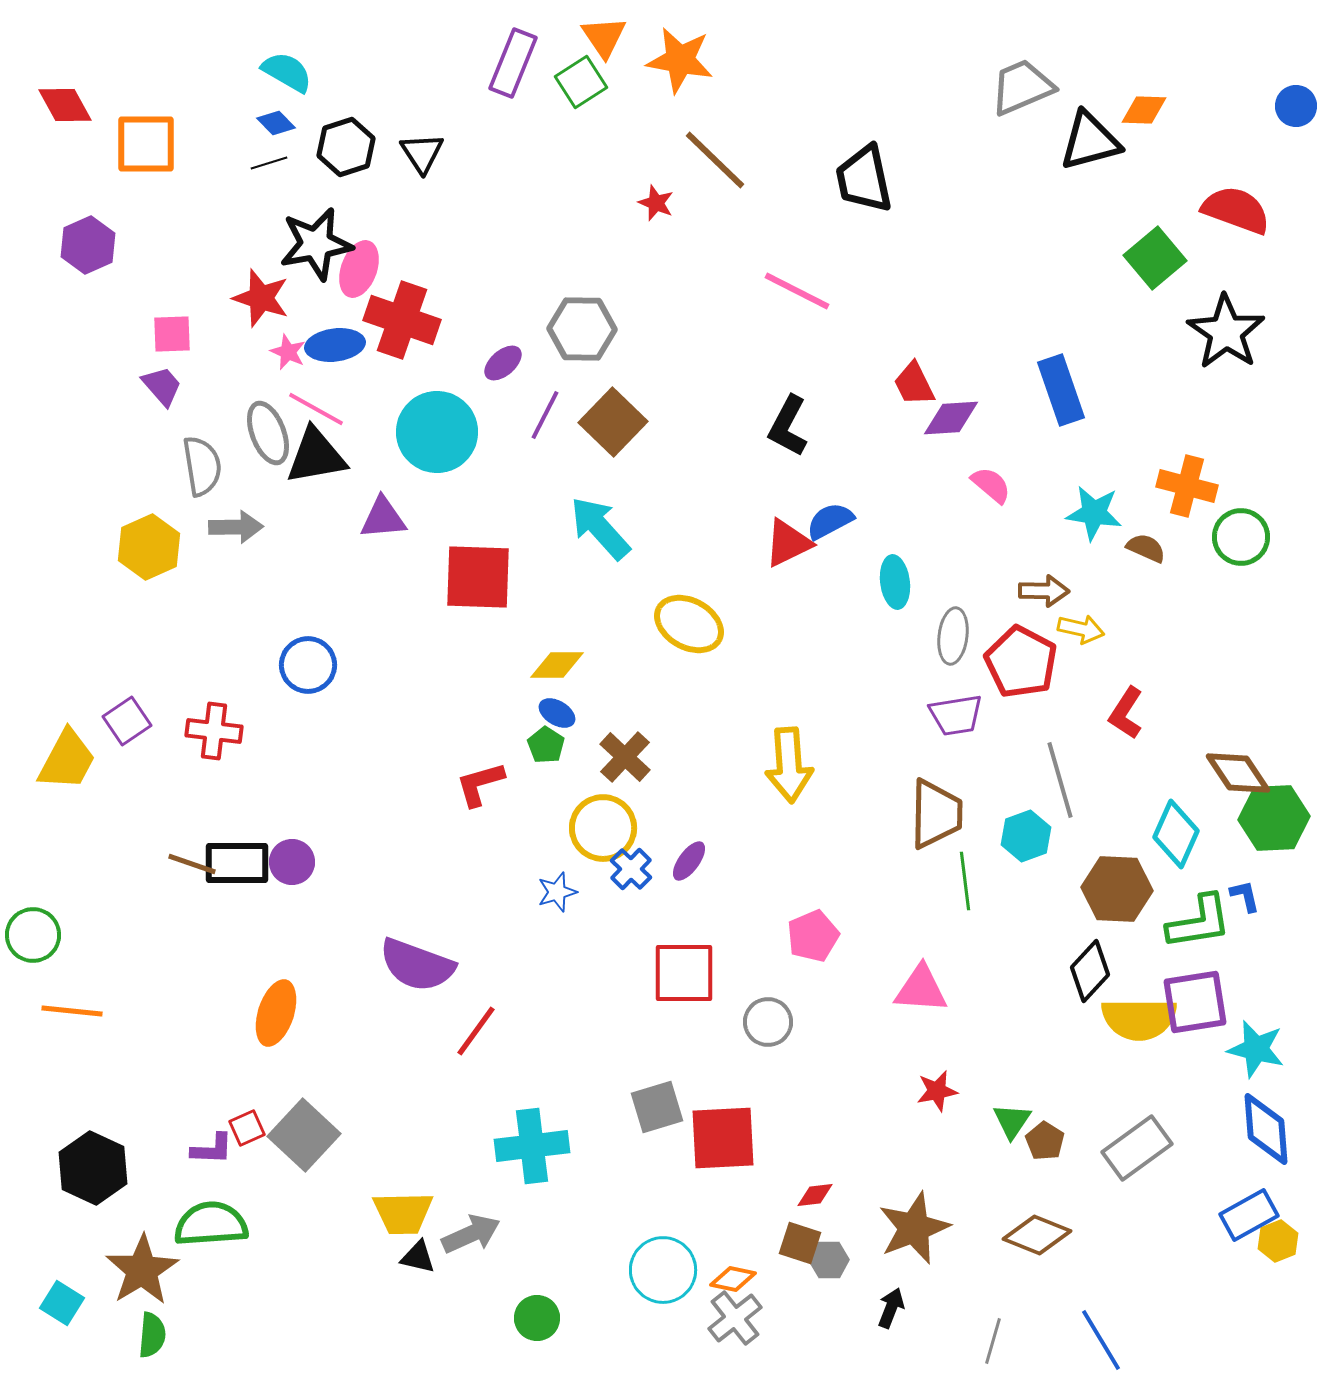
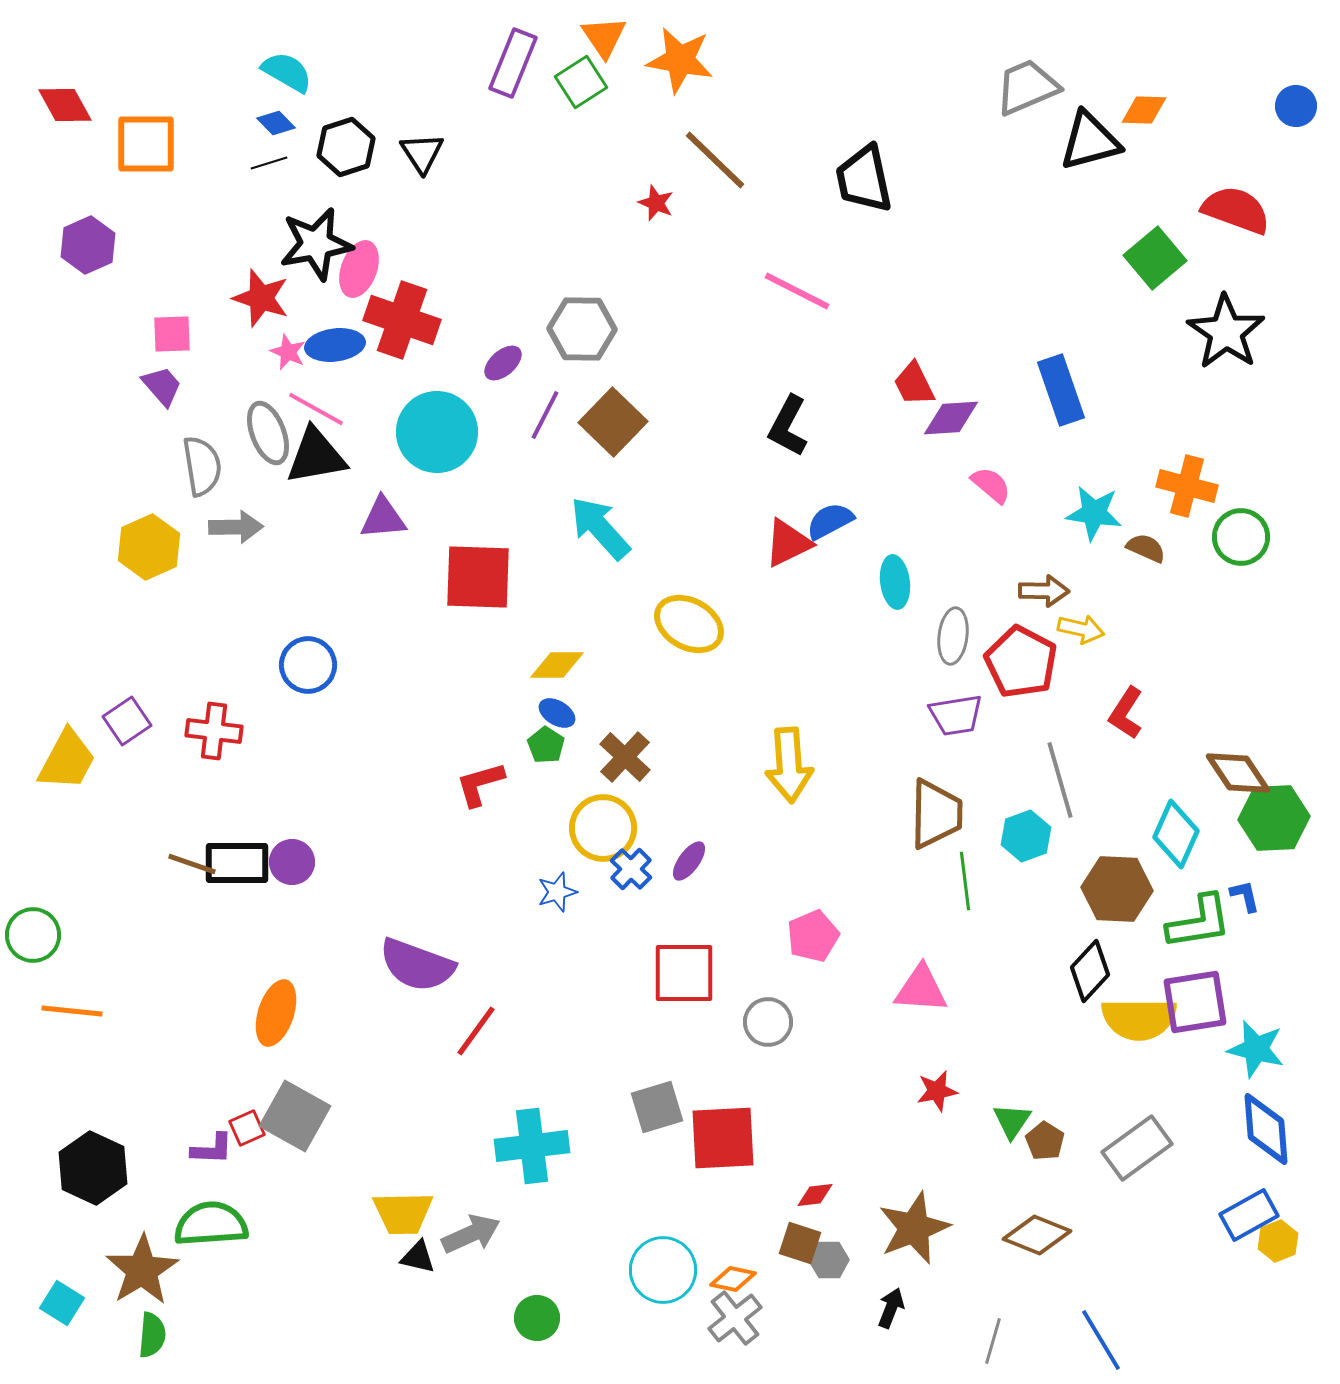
gray trapezoid at (1022, 87): moved 5 px right
gray square at (304, 1135): moved 9 px left, 19 px up; rotated 14 degrees counterclockwise
